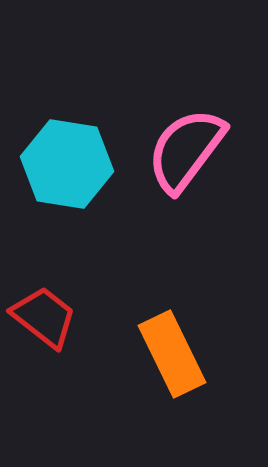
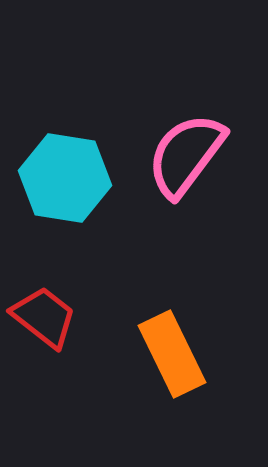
pink semicircle: moved 5 px down
cyan hexagon: moved 2 px left, 14 px down
